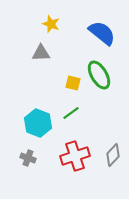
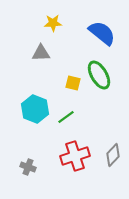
yellow star: moved 2 px right, 1 px up; rotated 24 degrees counterclockwise
green line: moved 5 px left, 4 px down
cyan hexagon: moved 3 px left, 14 px up
gray cross: moved 9 px down
